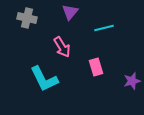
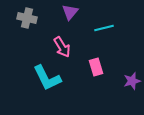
cyan L-shape: moved 3 px right, 1 px up
